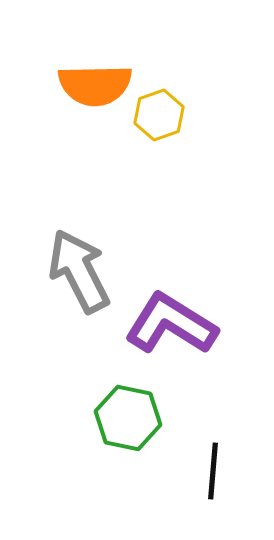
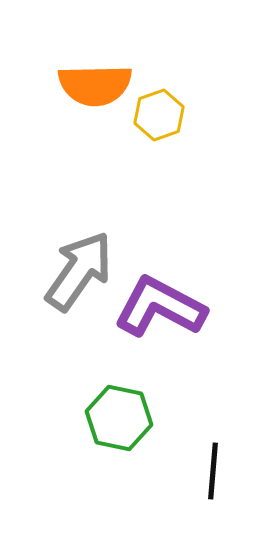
gray arrow: rotated 62 degrees clockwise
purple L-shape: moved 11 px left, 17 px up; rotated 4 degrees counterclockwise
green hexagon: moved 9 px left
